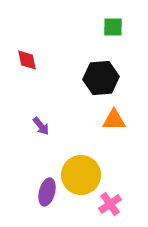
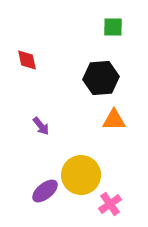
purple ellipse: moved 2 px left, 1 px up; rotated 36 degrees clockwise
